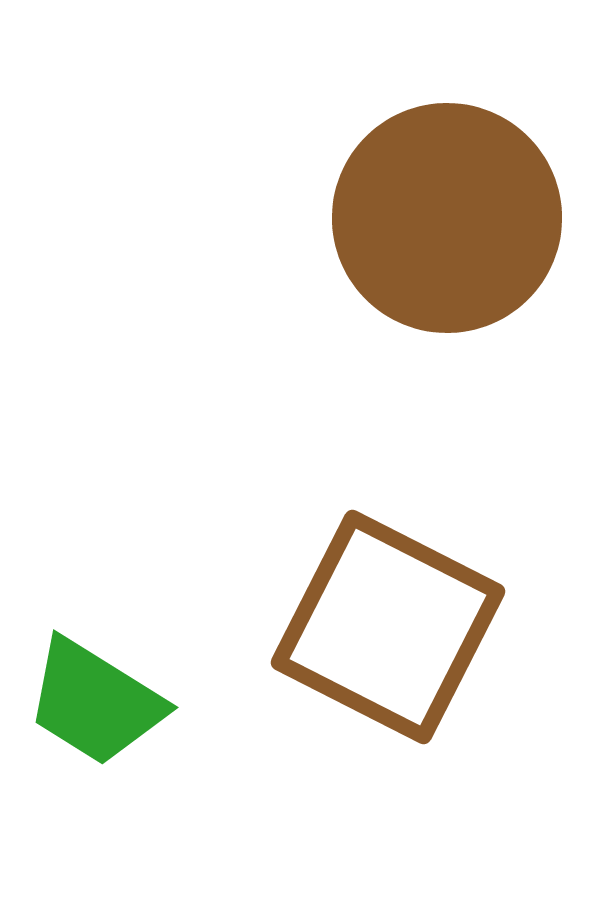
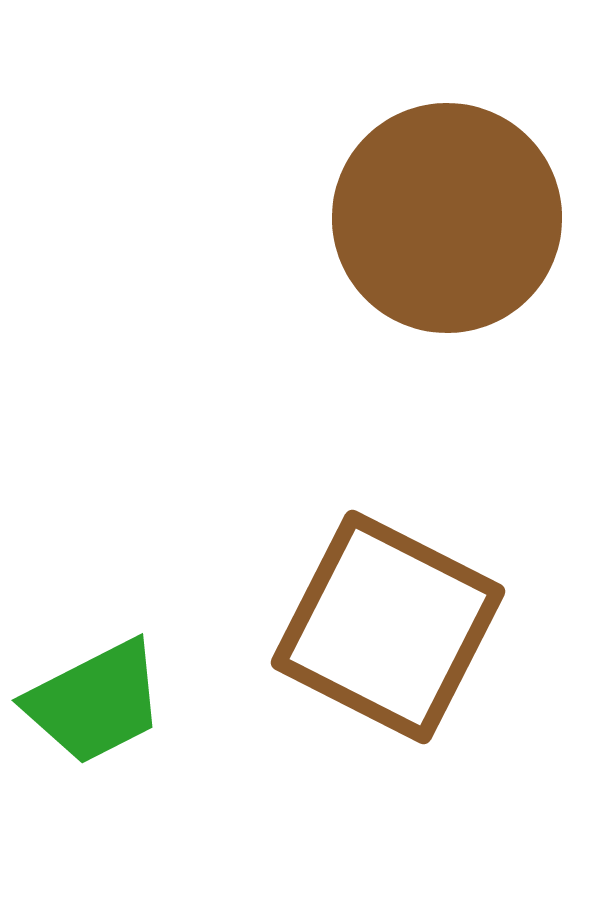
green trapezoid: rotated 59 degrees counterclockwise
